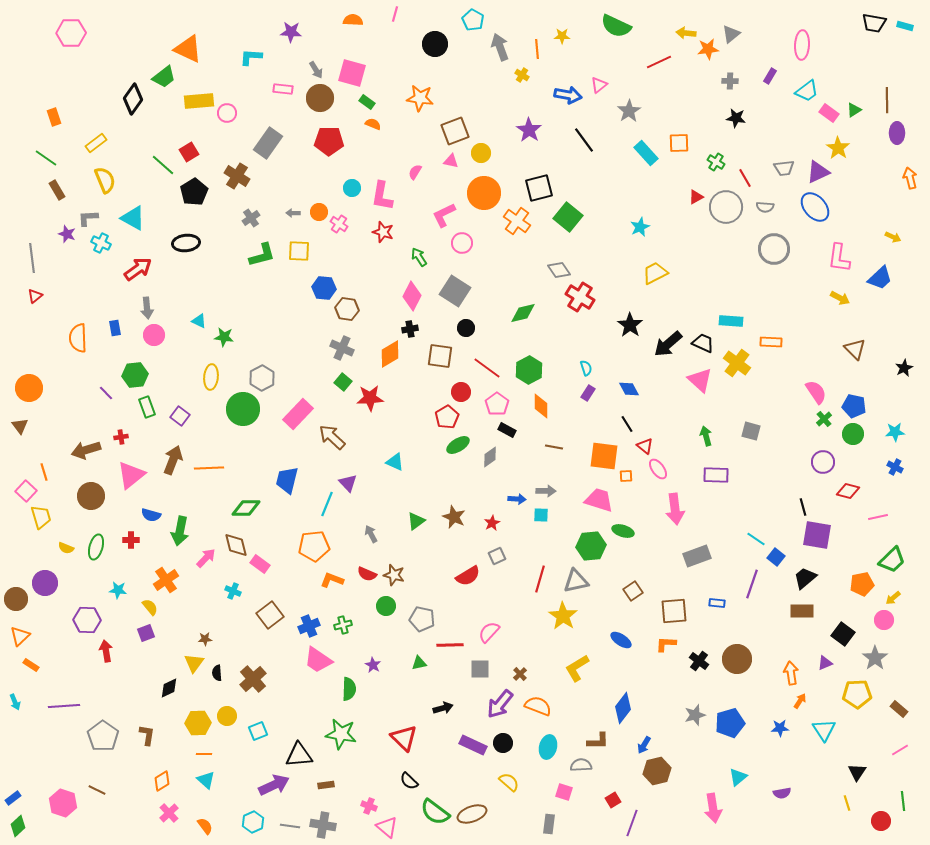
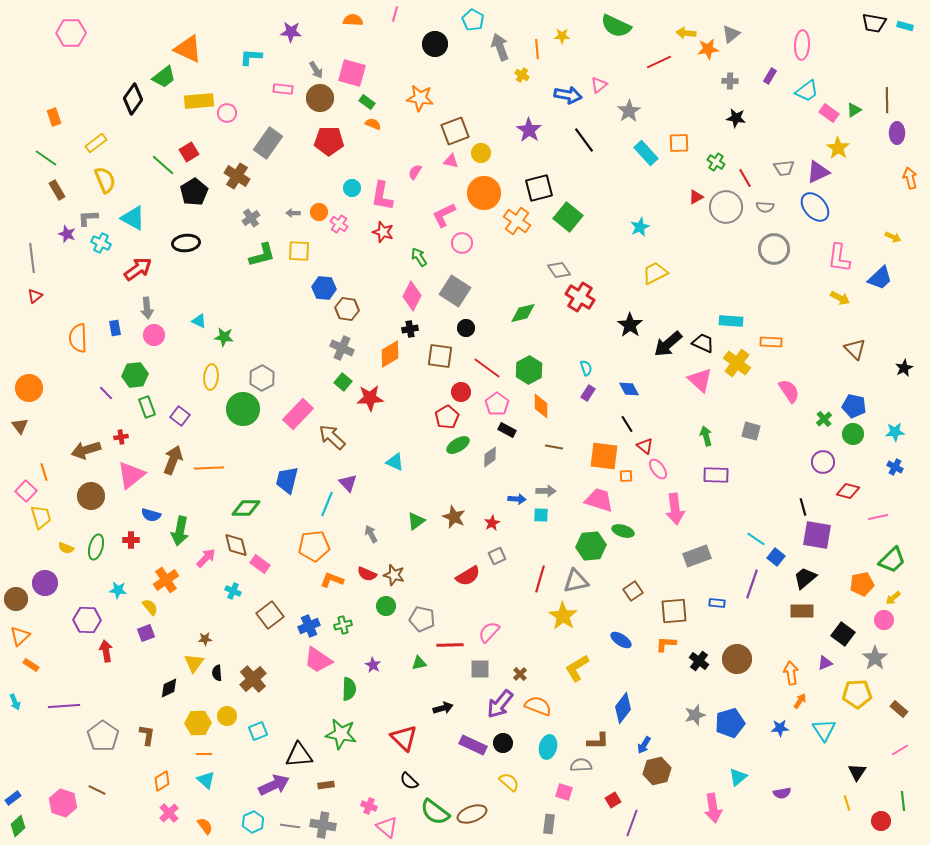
pink semicircle at (816, 392): moved 27 px left, 1 px up
